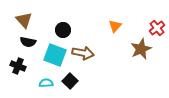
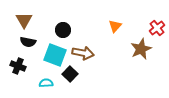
brown triangle: rotated 12 degrees clockwise
black square: moved 7 px up
